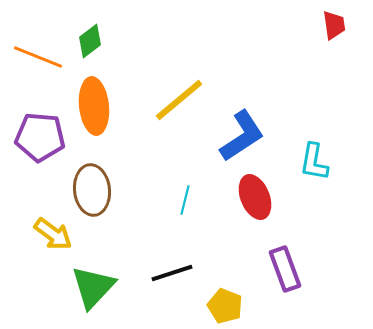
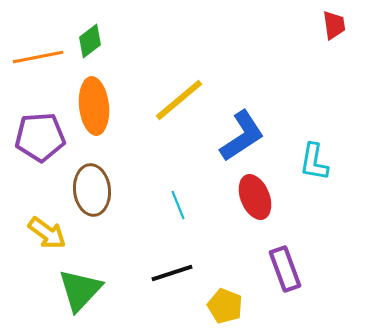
orange line: rotated 33 degrees counterclockwise
purple pentagon: rotated 9 degrees counterclockwise
cyan line: moved 7 px left, 5 px down; rotated 36 degrees counterclockwise
yellow arrow: moved 6 px left, 1 px up
green triangle: moved 13 px left, 3 px down
